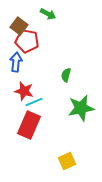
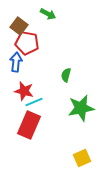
red pentagon: moved 2 px down
yellow square: moved 15 px right, 3 px up
